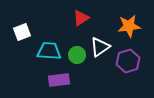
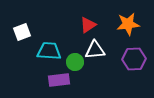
red triangle: moved 7 px right, 7 px down
orange star: moved 1 px left, 2 px up
white triangle: moved 5 px left, 3 px down; rotated 30 degrees clockwise
green circle: moved 2 px left, 7 px down
purple hexagon: moved 6 px right, 2 px up; rotated 15 degrees clockwise
